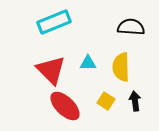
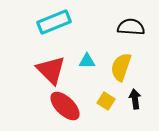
cyan triangle: moved 1 px left, 2 px up
yellow semicircle: rotated 20 degrees clockwise
black arrow: moved 2 px up
